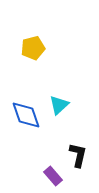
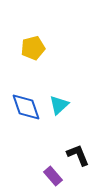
blue diamond: moved 8 px up
black L-shape: rotated 35 degrees counterclockwise
